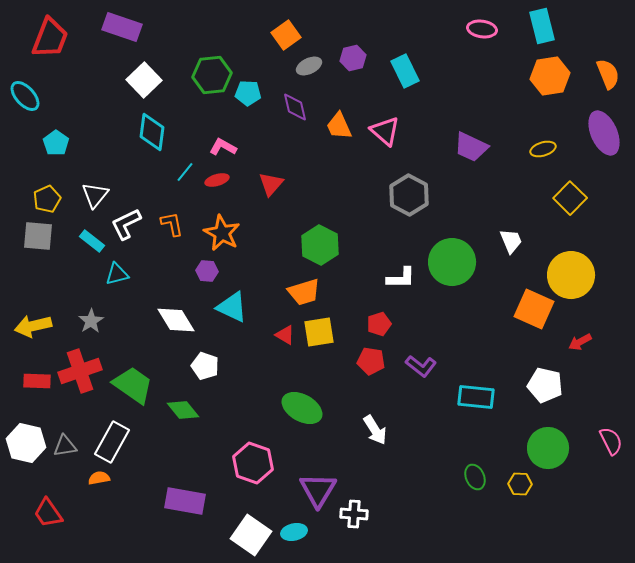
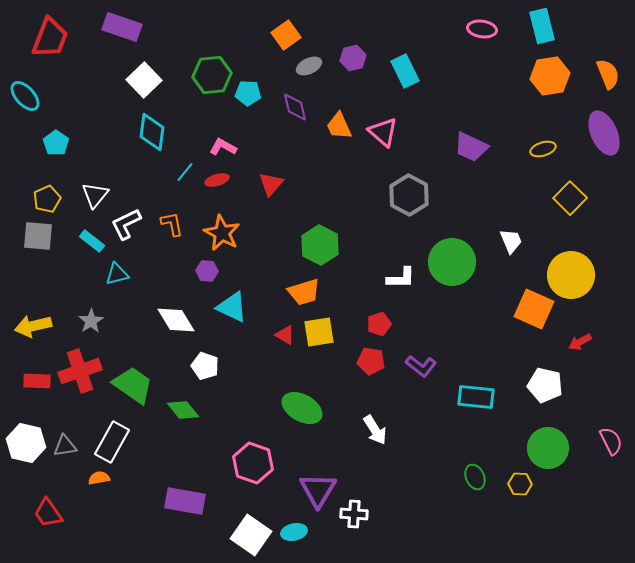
pink triangle at (385, 131): moved 2 px left, 1 px down
